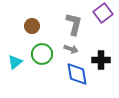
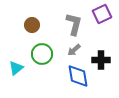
purple square: moved 1 px left, 1 px down; rotated 12 degrees clockwise
brown circle: moved 1 px up
gray arrow: moved 3 px right, 1 px down; rotated 120 degrees clockwise
cyan triangle: moved 1 px right, 6 px down
blue diamond: moved 1 px right, 2 px down
